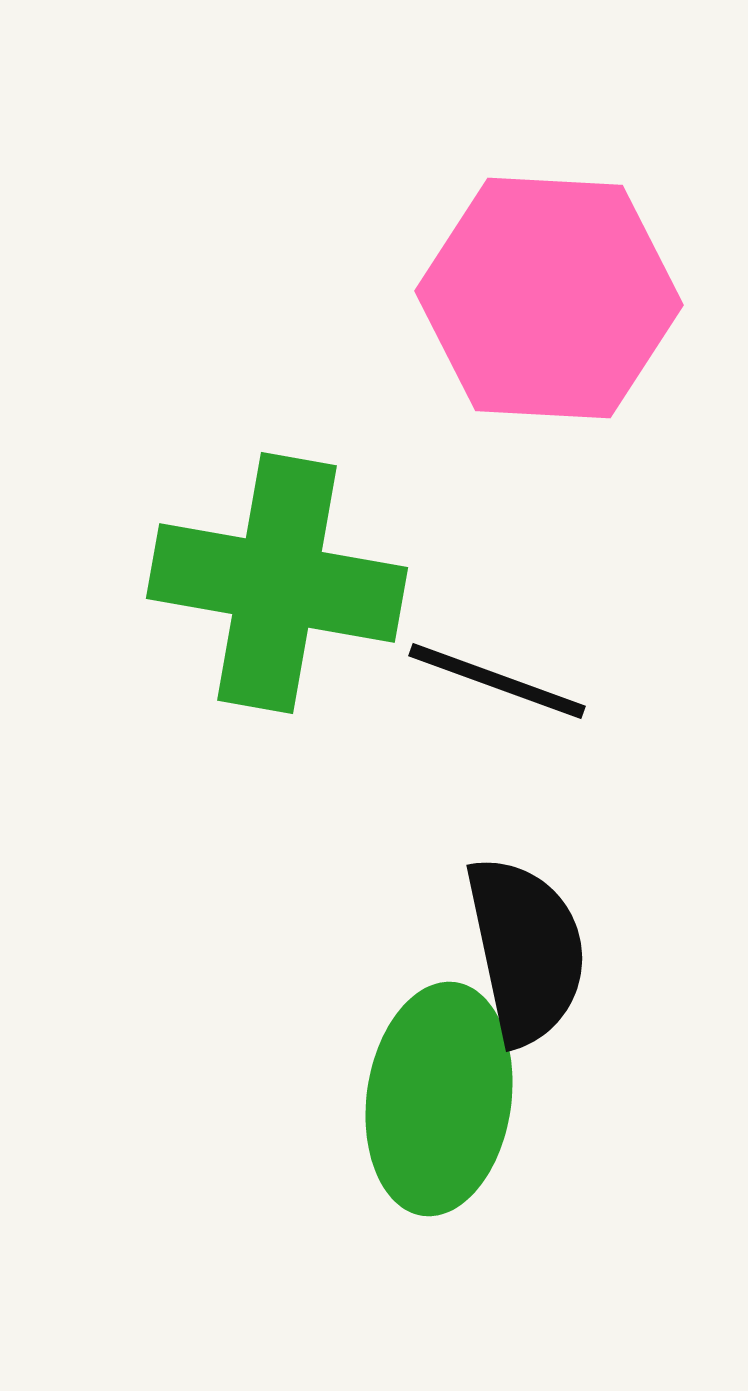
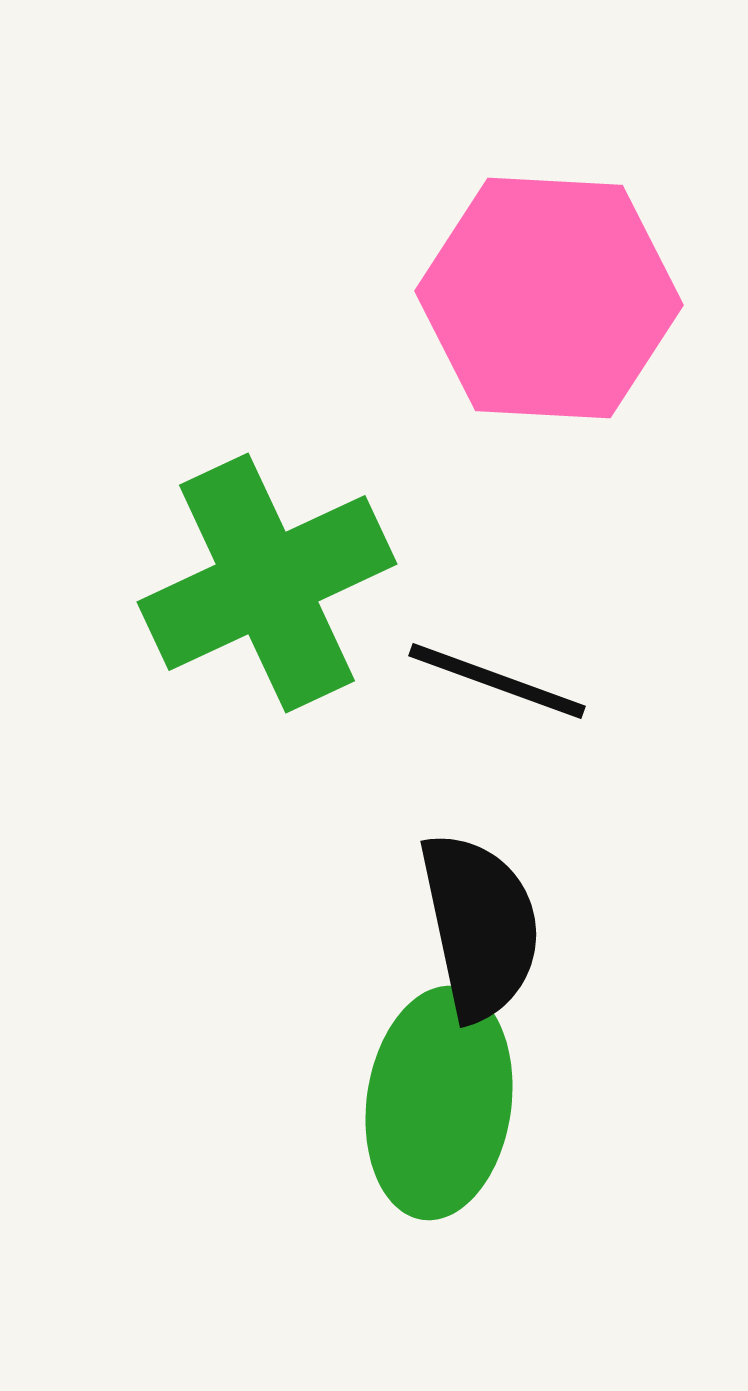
green cross: moved 10 px left; rotated 35 degrees counterclockwise
black semicircle: moved 46 px left, 24 px up
green ellipse: moved 4 px down
